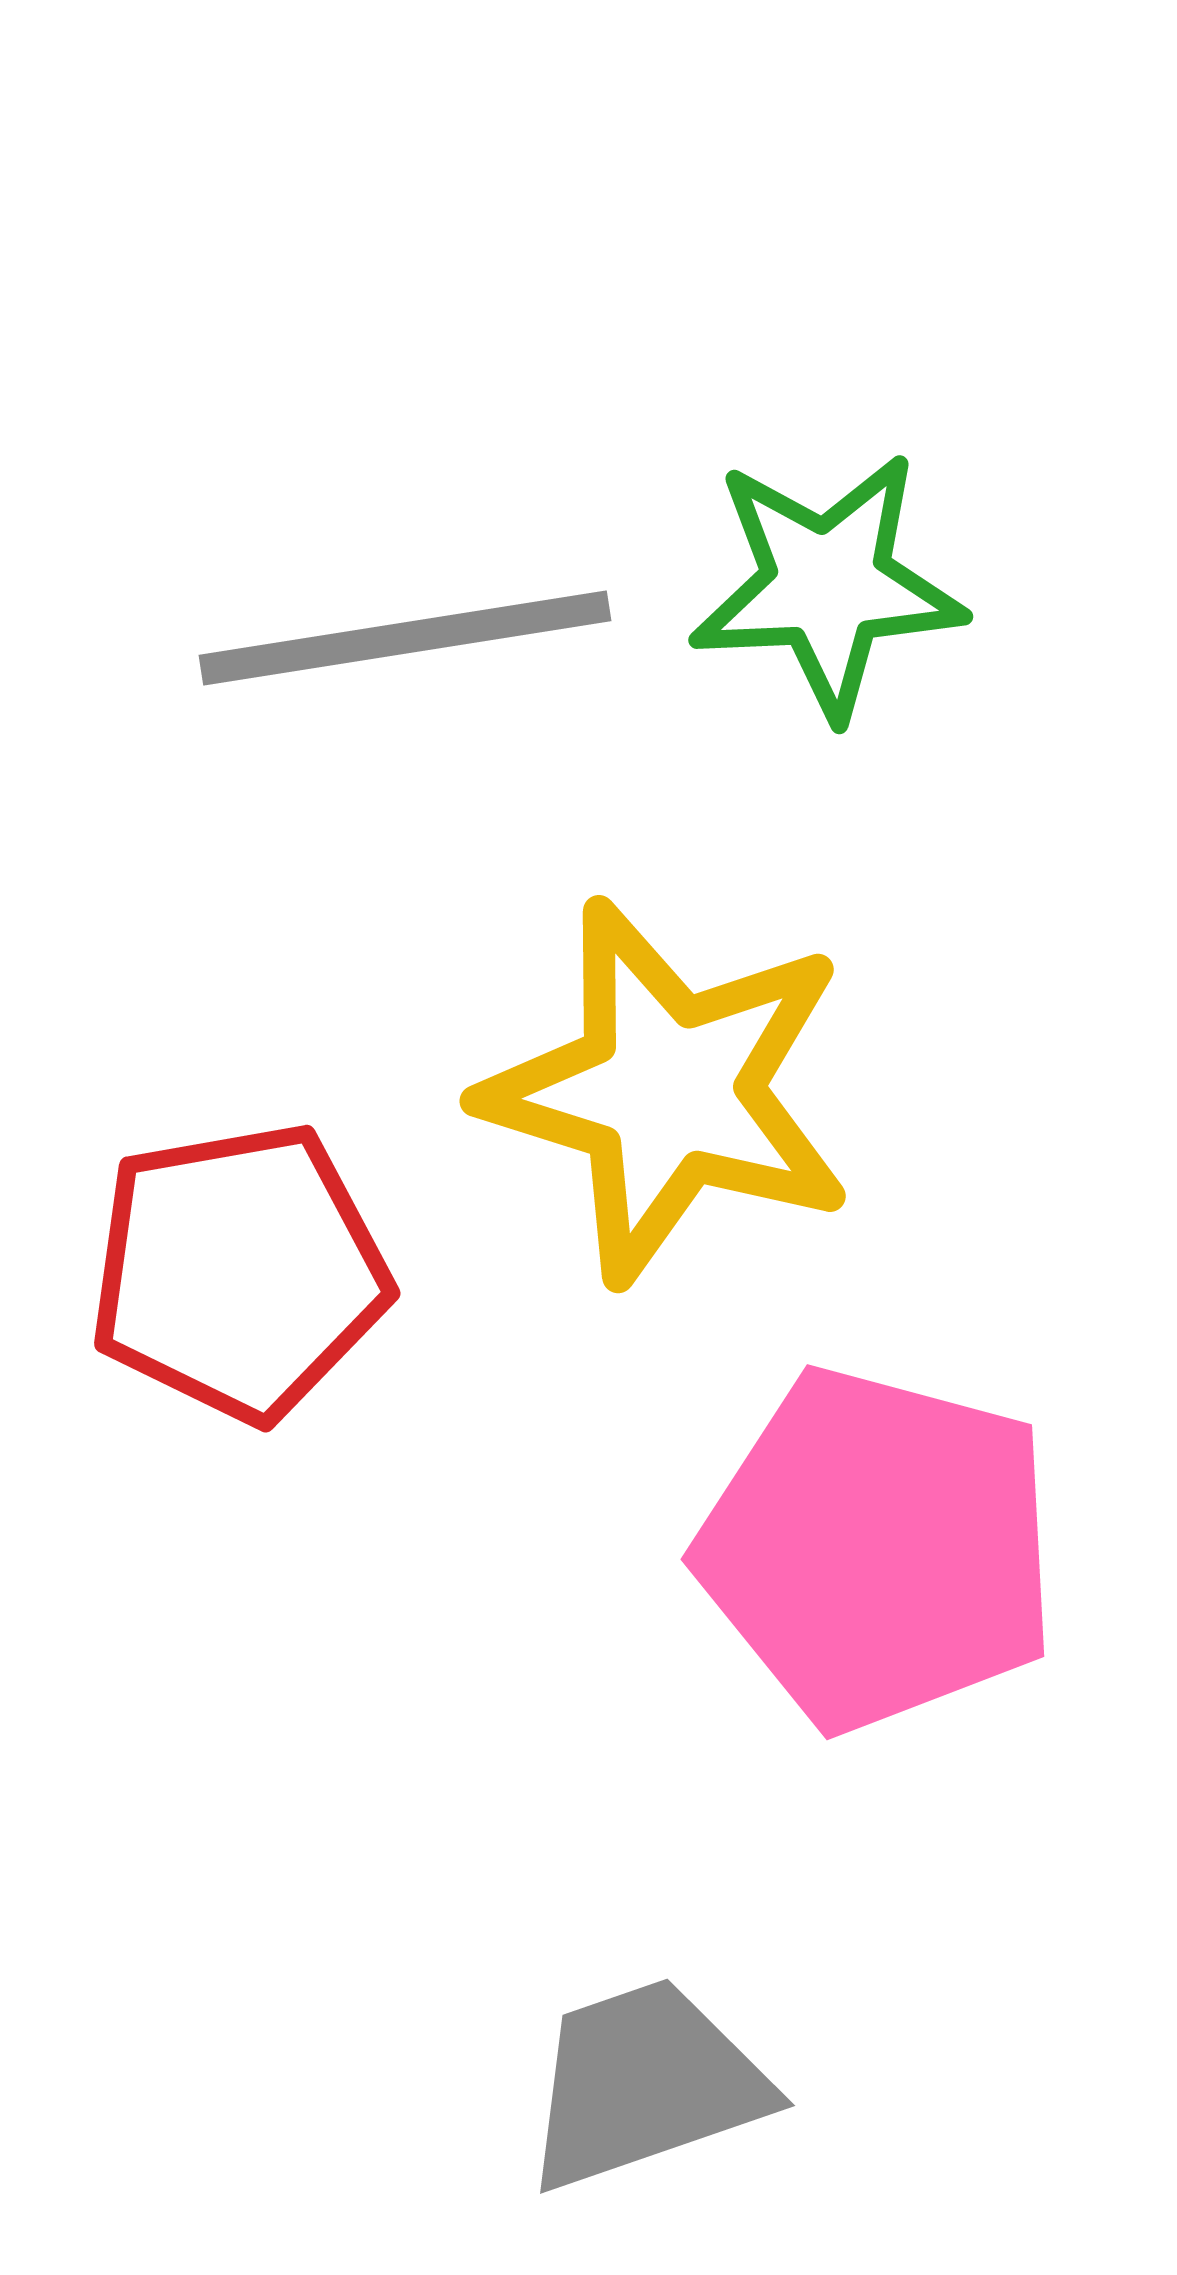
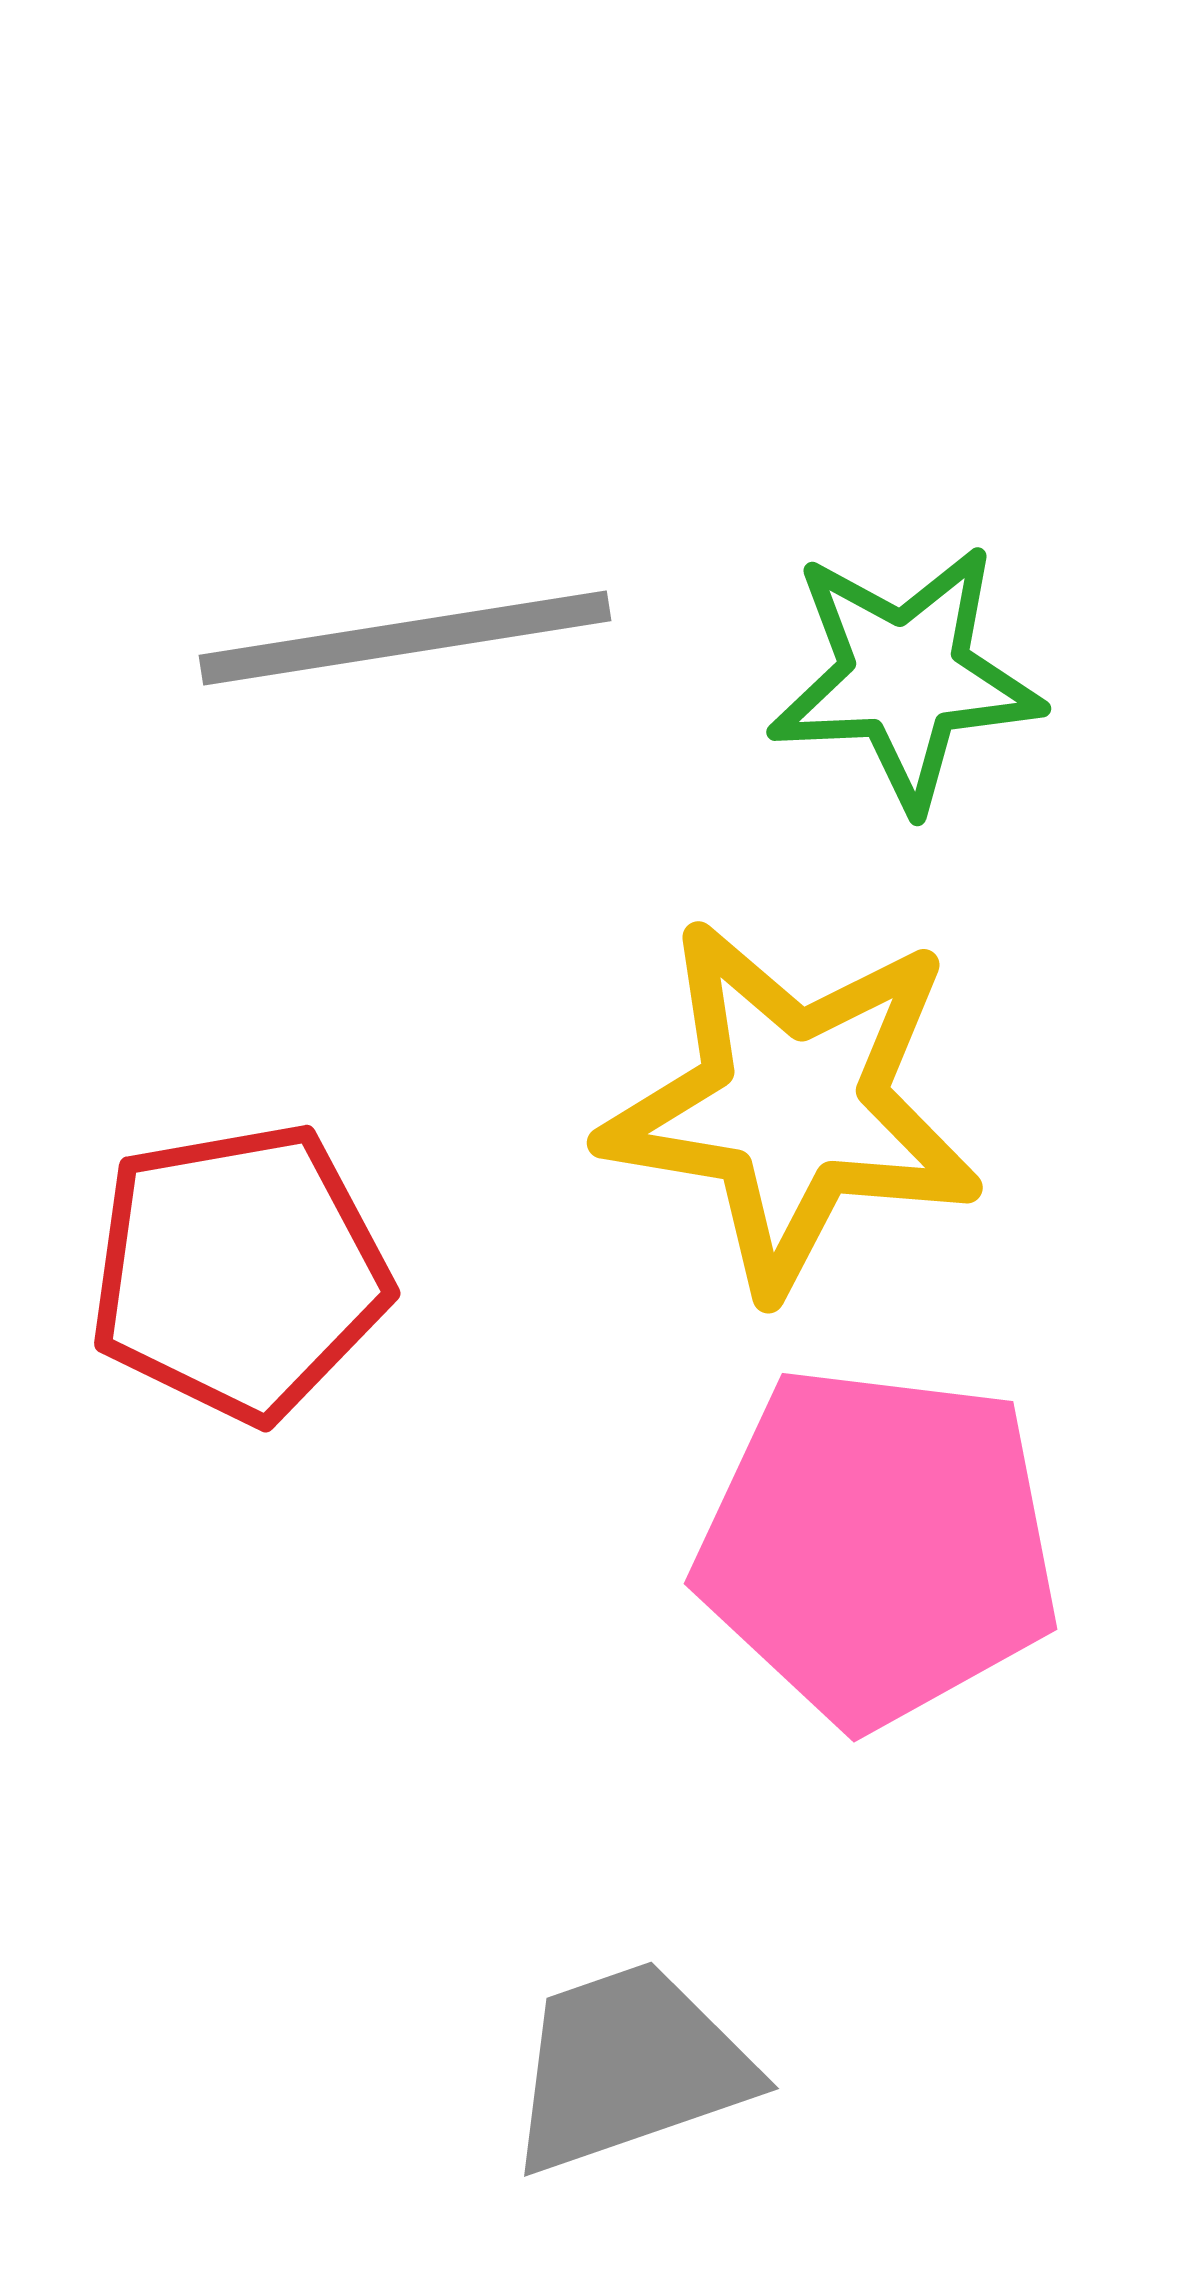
green star: moved 78 px right, 92 px down
yellow star: moved 124 px right, 15 px down; rotated 8 degrees counterclockwise
pink pentagon: moved 3 px up; rotated 8 degrees counterclockwise
gray trapezoid: moved 16 px left, 17 px up
